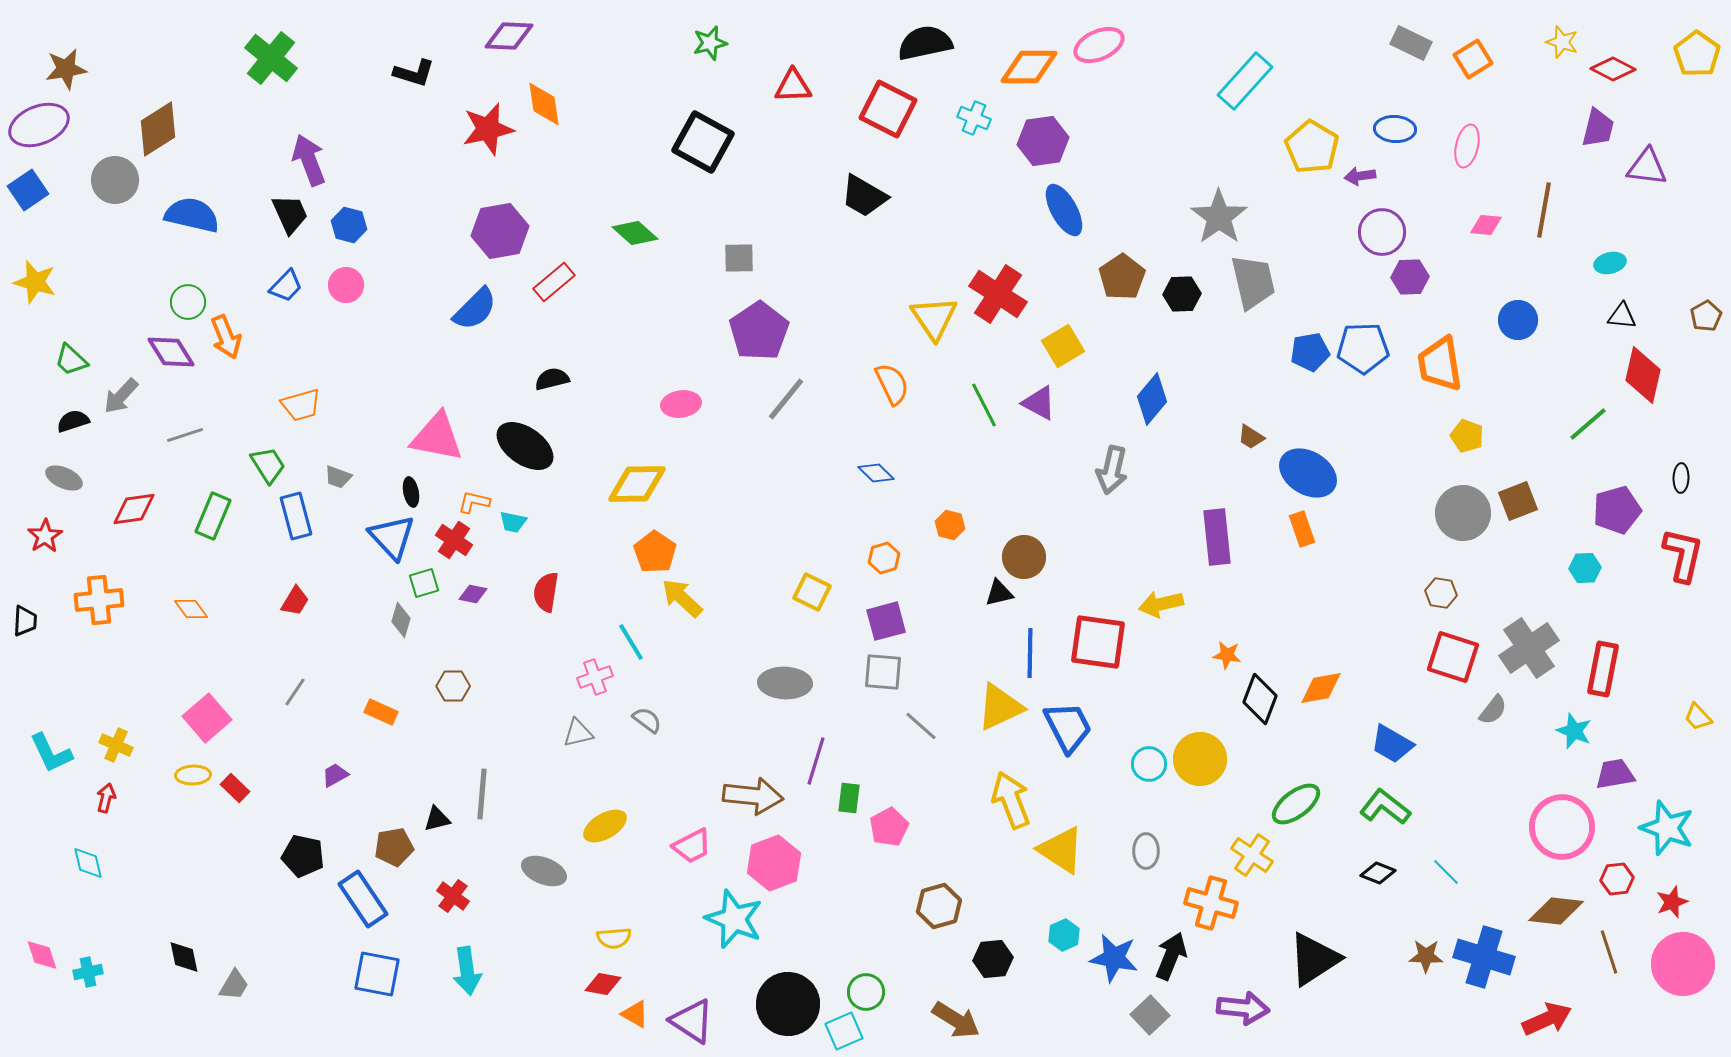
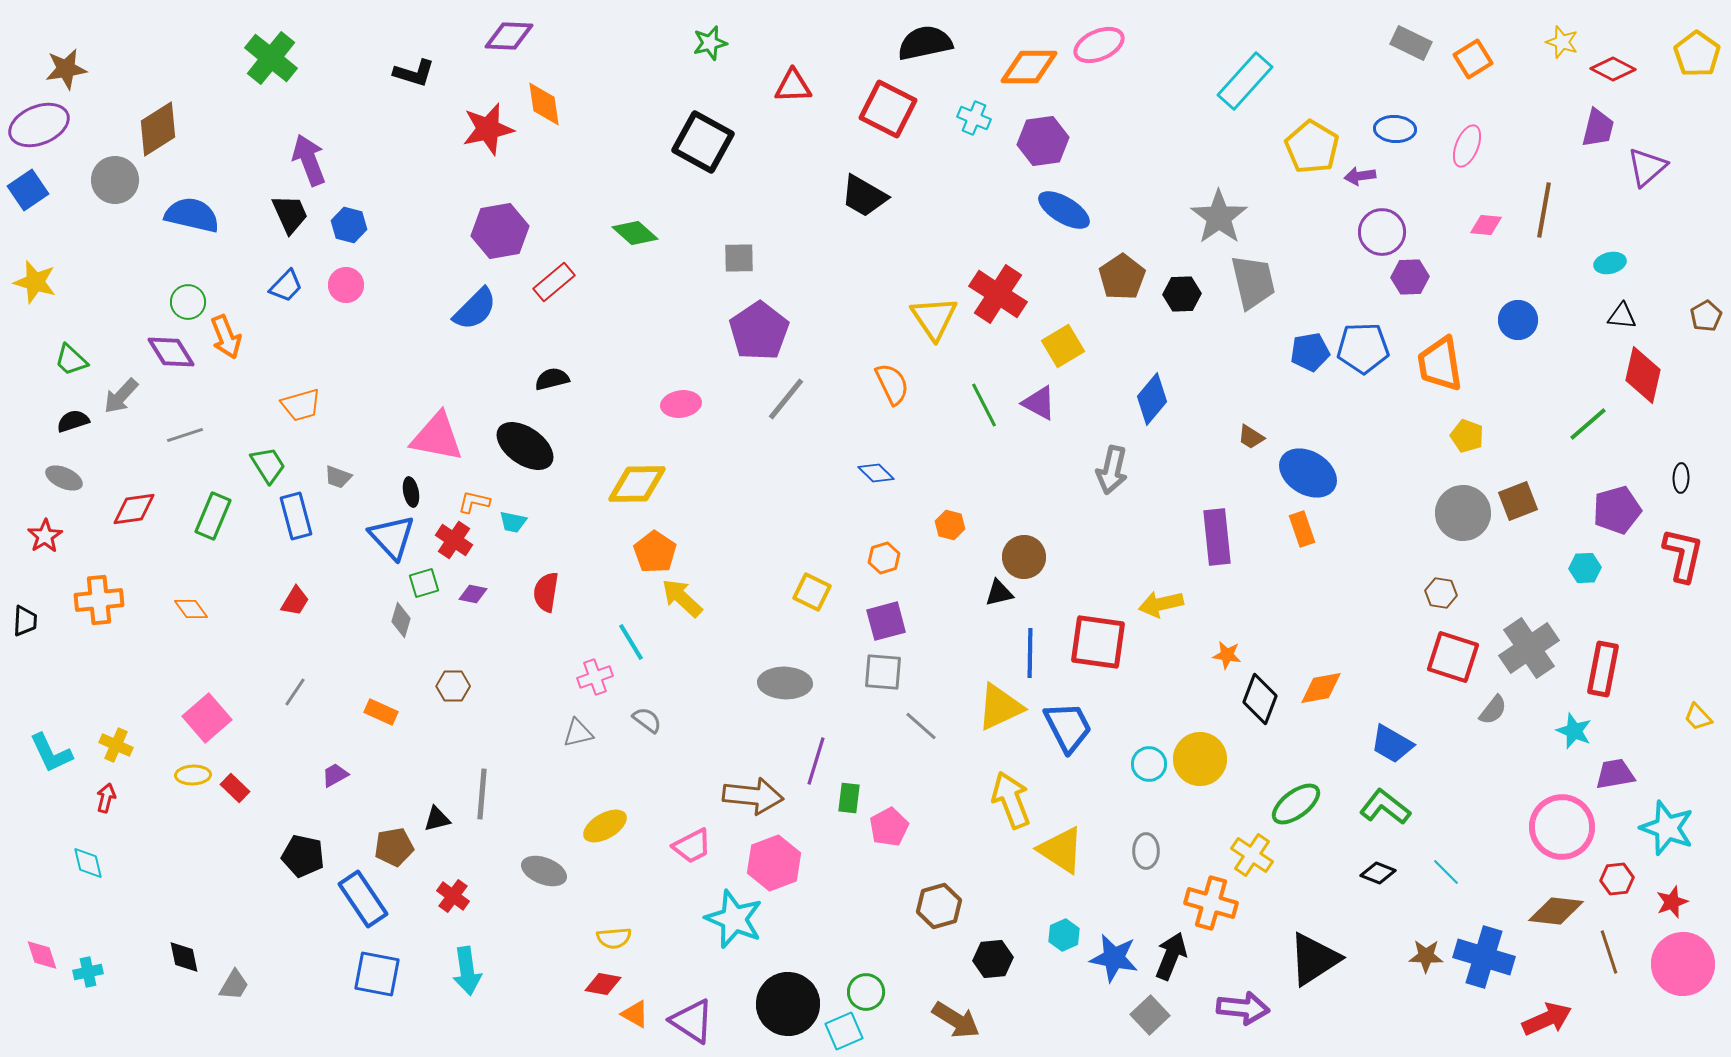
pink ellipse at (1467, 146): rotated 9 degrees clockwise
purple triangle at (1647, 167): rotated 48 degrees counterclockwise
blue ellipse at (1064, 210): rotated 30 degrees counterclockwise
